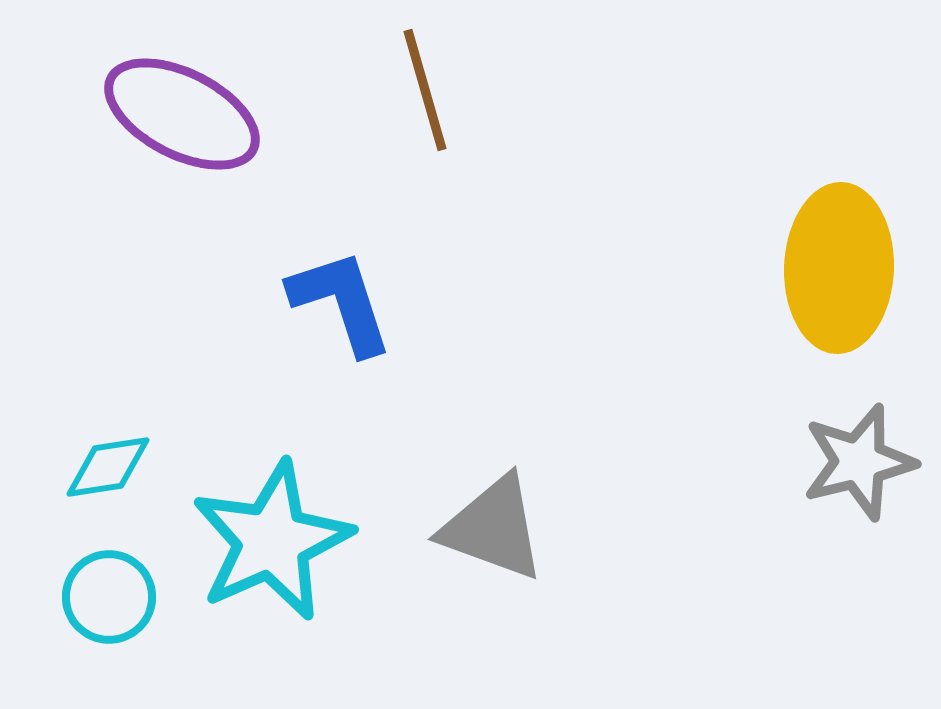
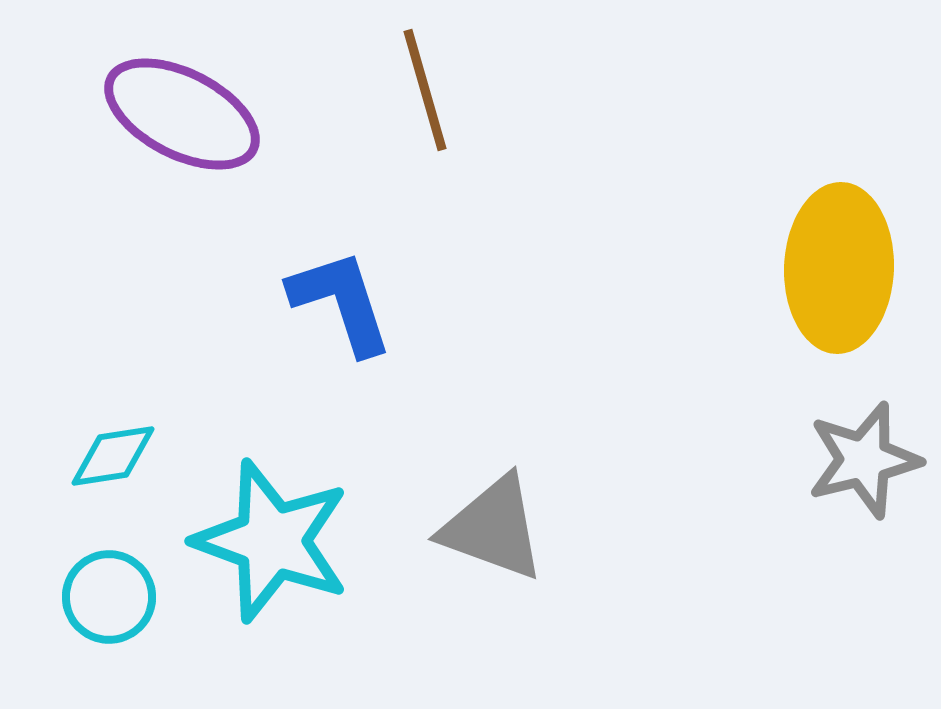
gray star: moved 5 px right, 2 px up
cyan diamond: moved 5 px right, 11 px up
cyan star: rotated 28 degrees counterclockwise
